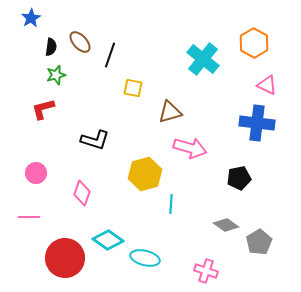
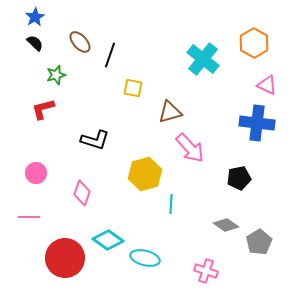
blue star: moved 4 px right, 1 px up
black semicircle: moved 16 px left, 4 px up; rotated 54 degrees counterclockwise
pink arrow: rotated 32 degrees clockwise
